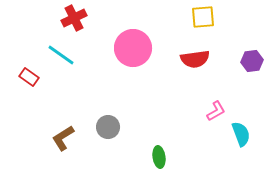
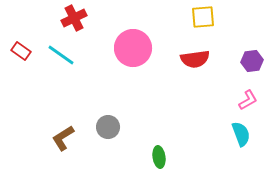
red rectangle: moved 8 px left, 26 px up
pink L-shape: moved 32 px right, 11 px up
